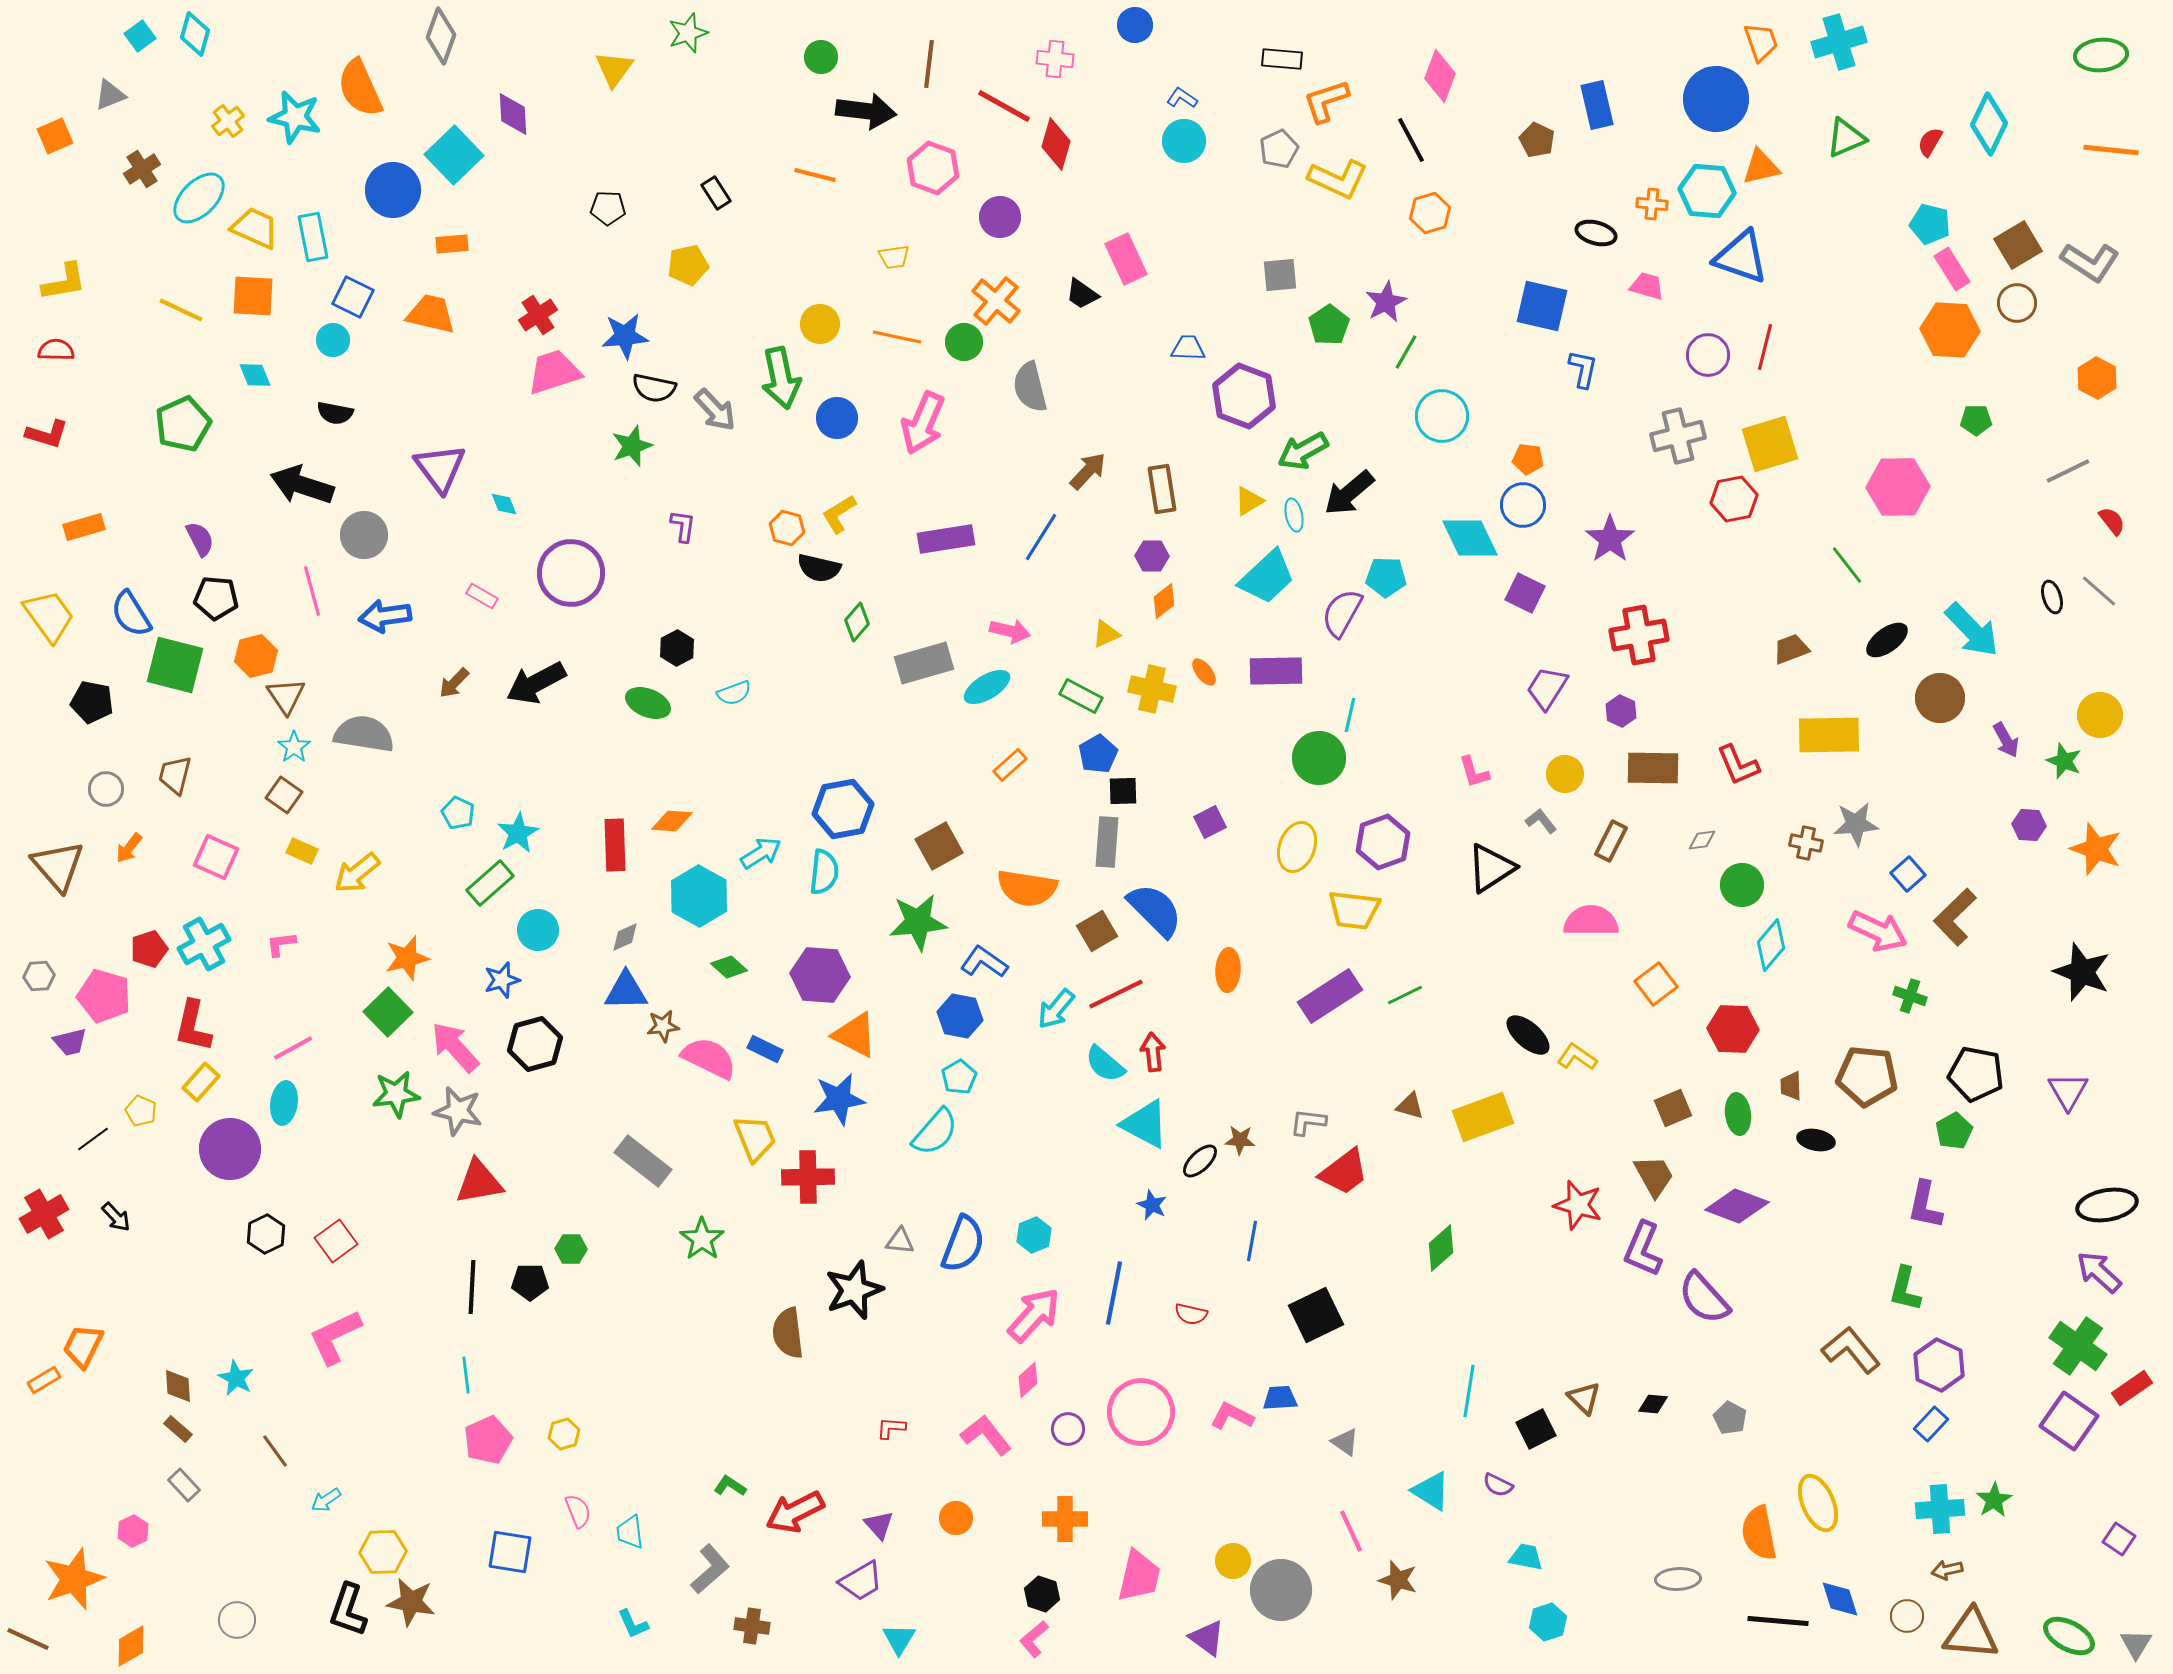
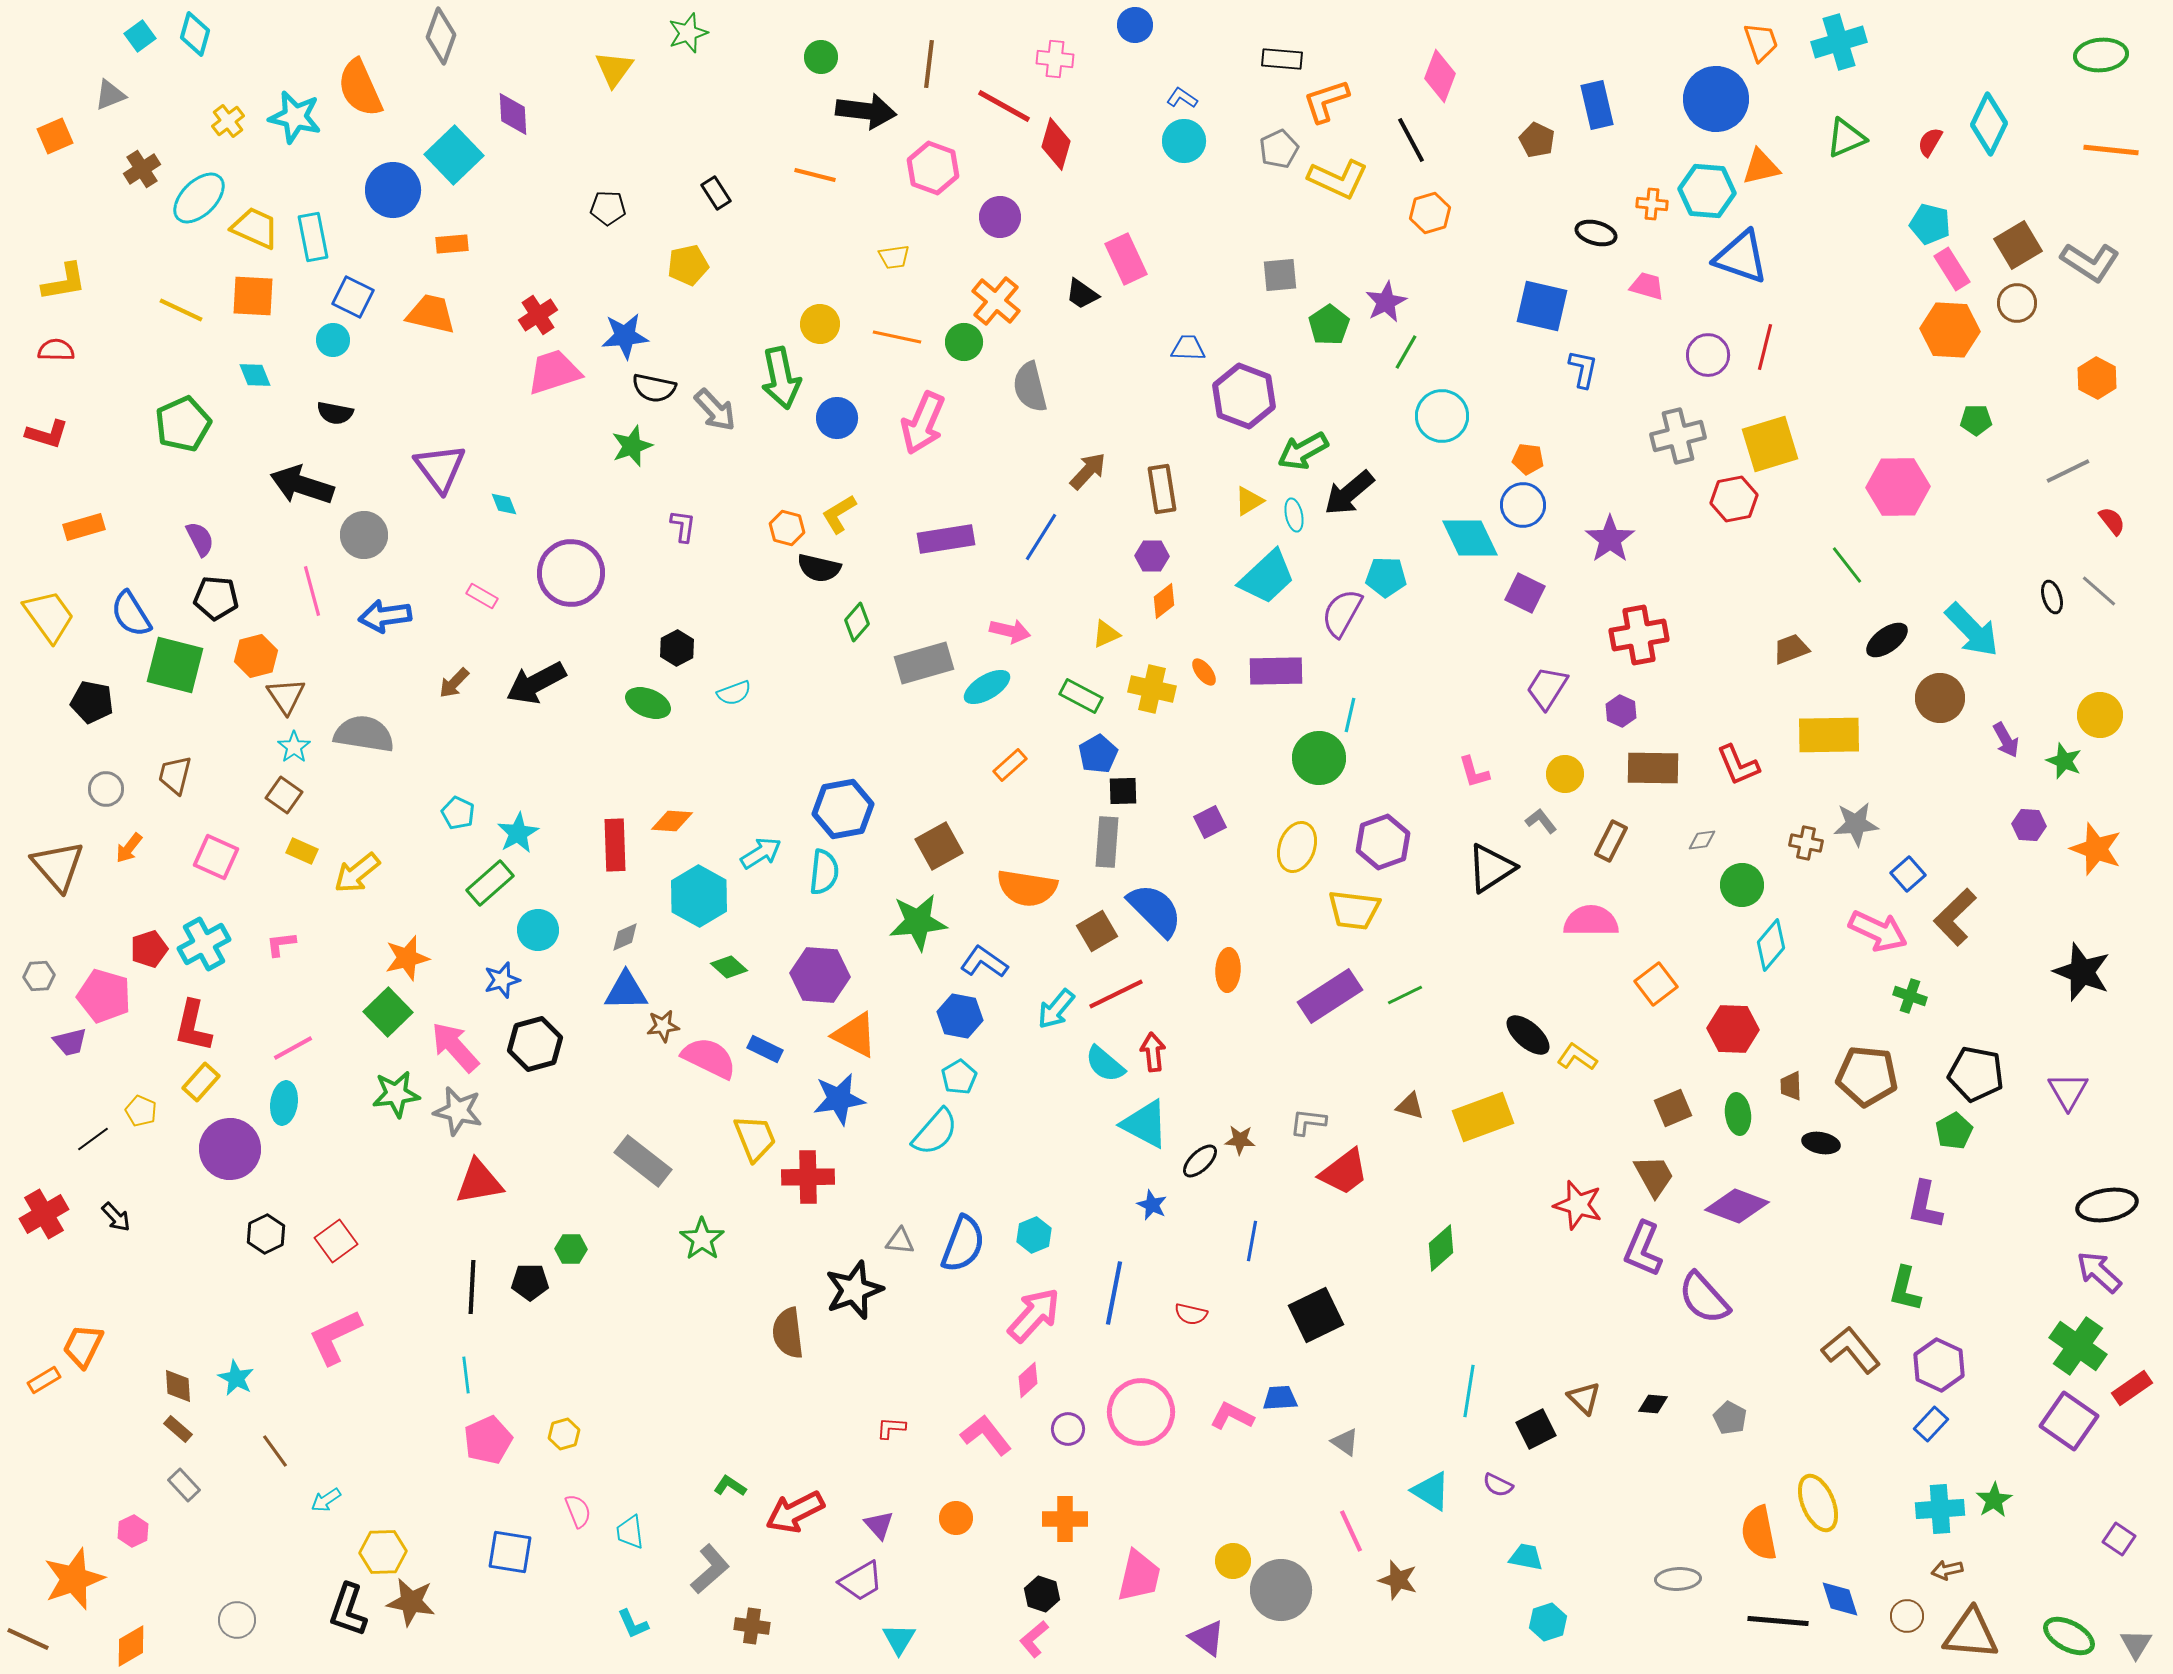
black ellipse at (1816, 1140): moved 5 px right, 3 px down
